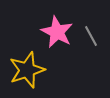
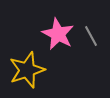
pink star: moved 1 px right, 2 px down
